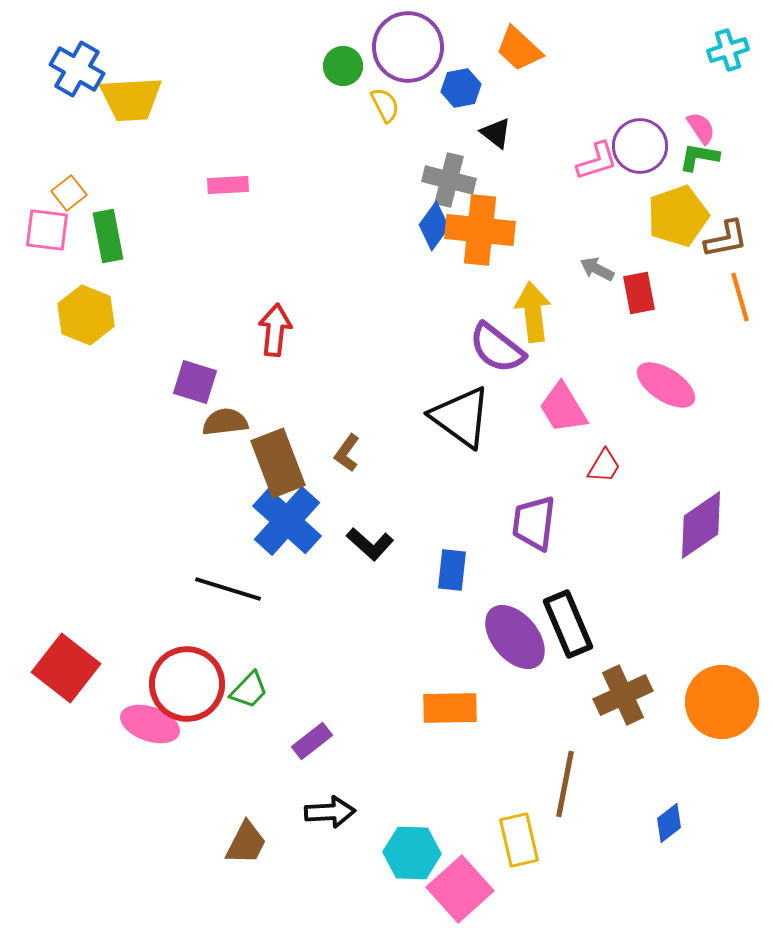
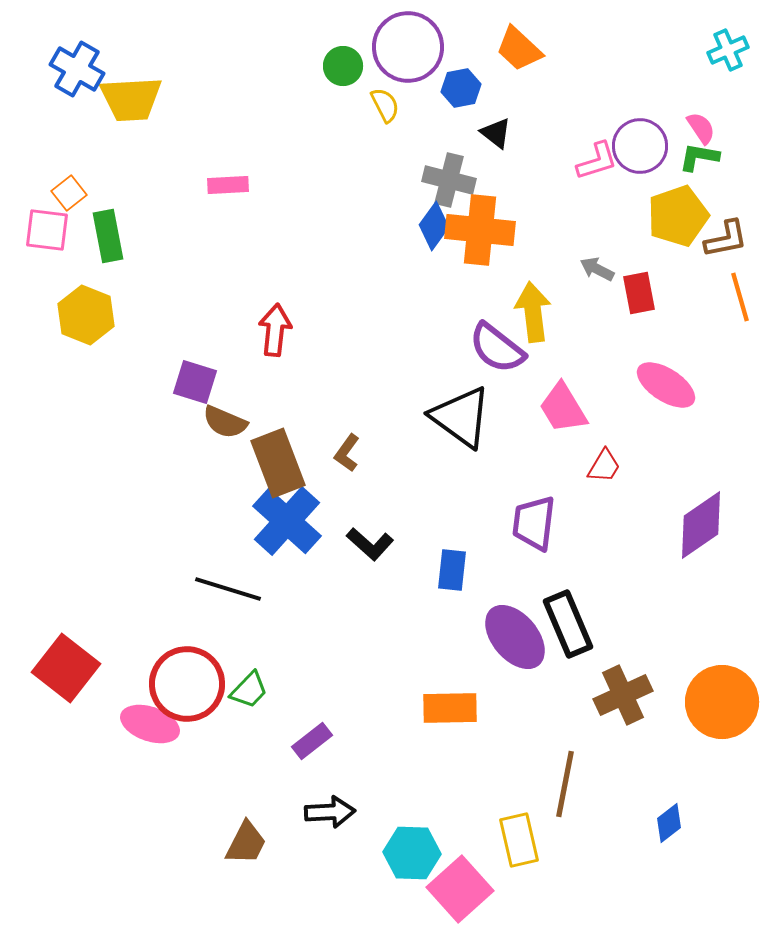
cyan cross at (728, 50): rotated 6 degrees counterclockwise
brown semicircle at (225, 422): rotated 150 degrees counterclockwise
